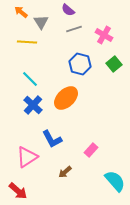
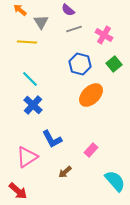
orange arrow: moved 1 px left, 2 px up
orange ellipse: moved 25 px right, 3 px up
